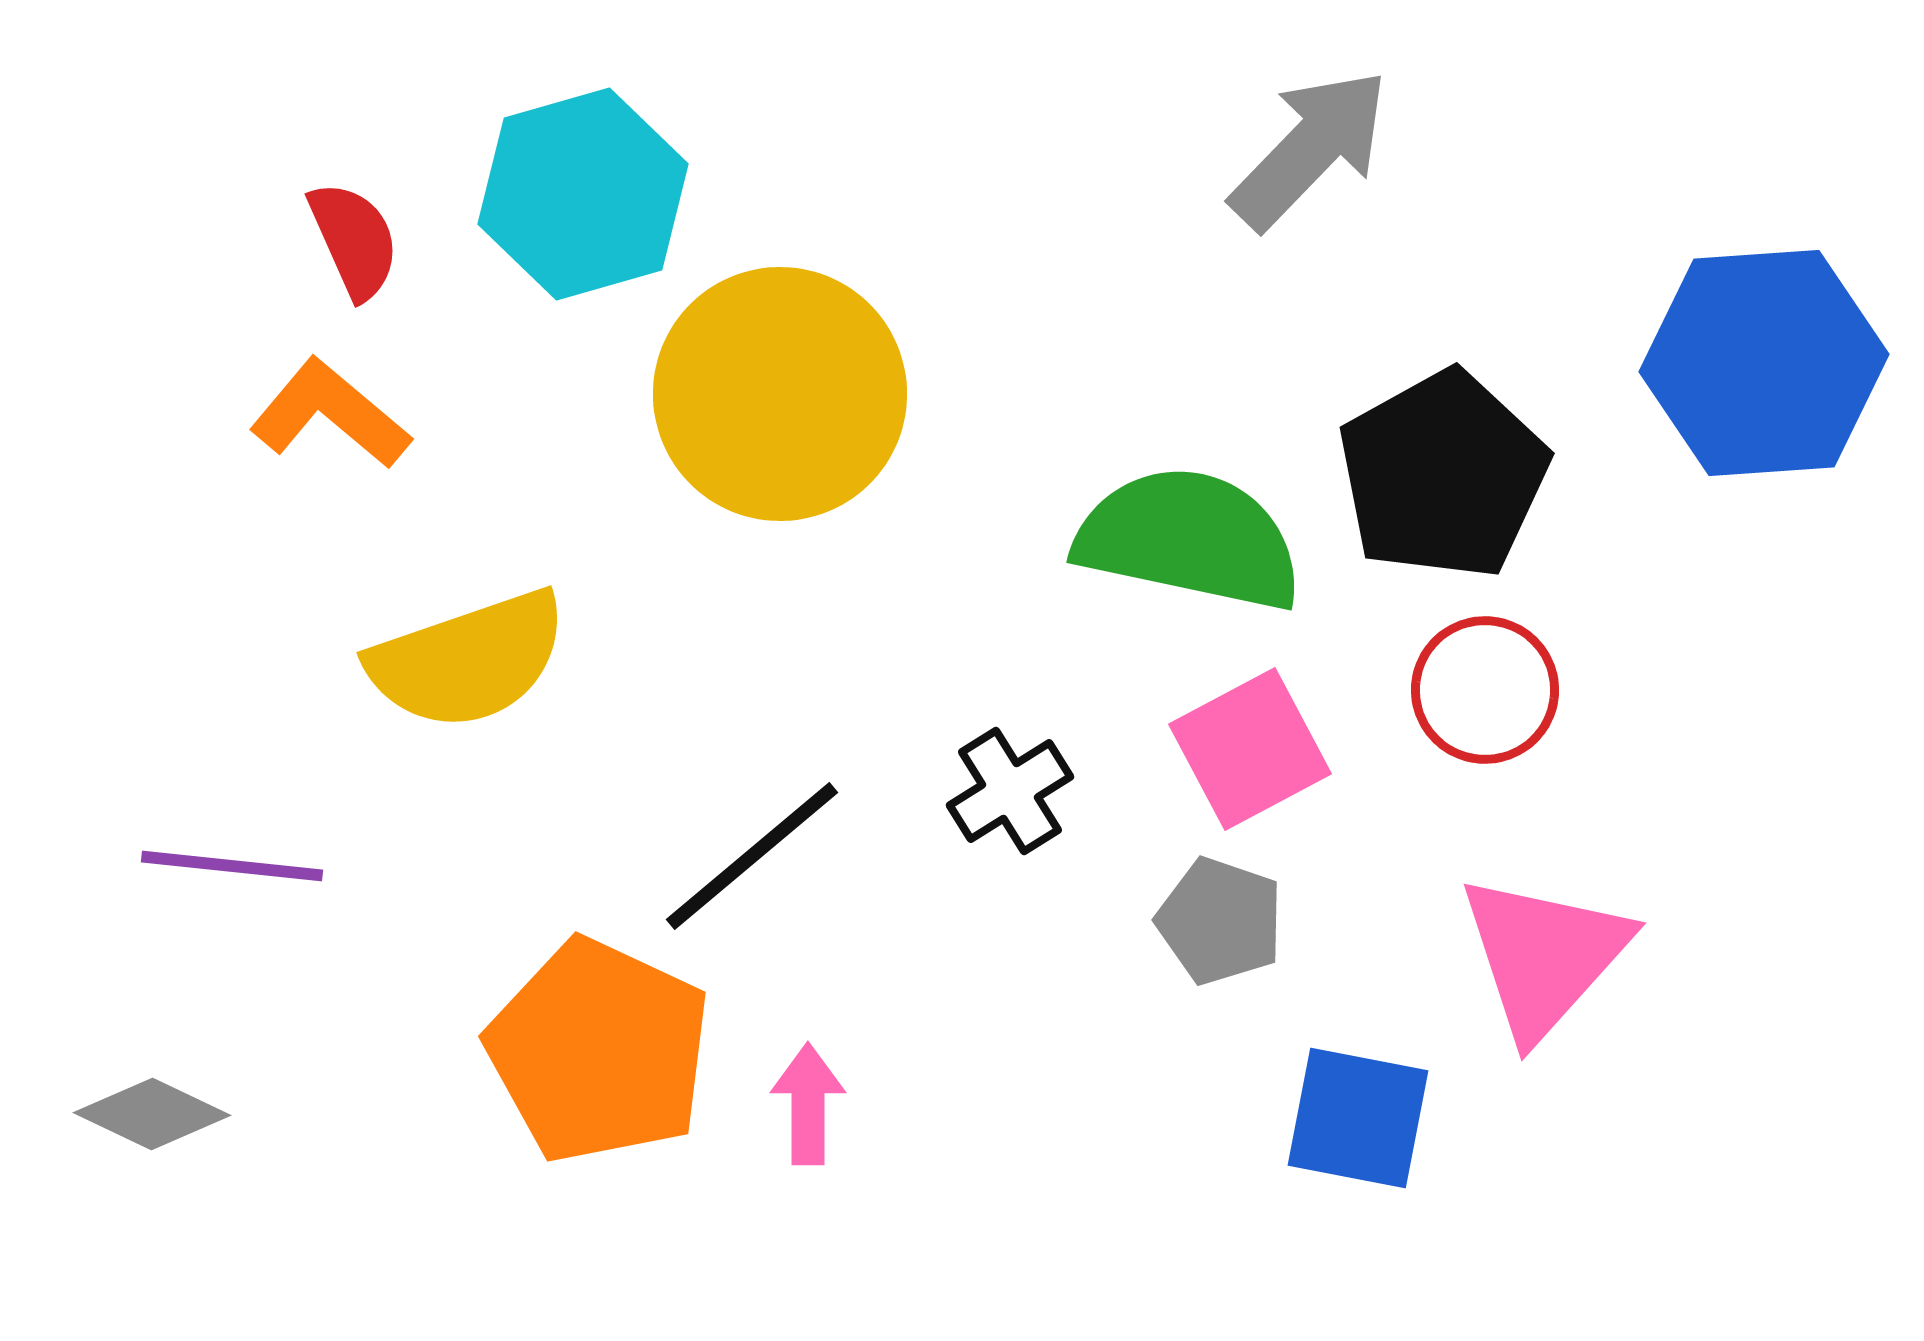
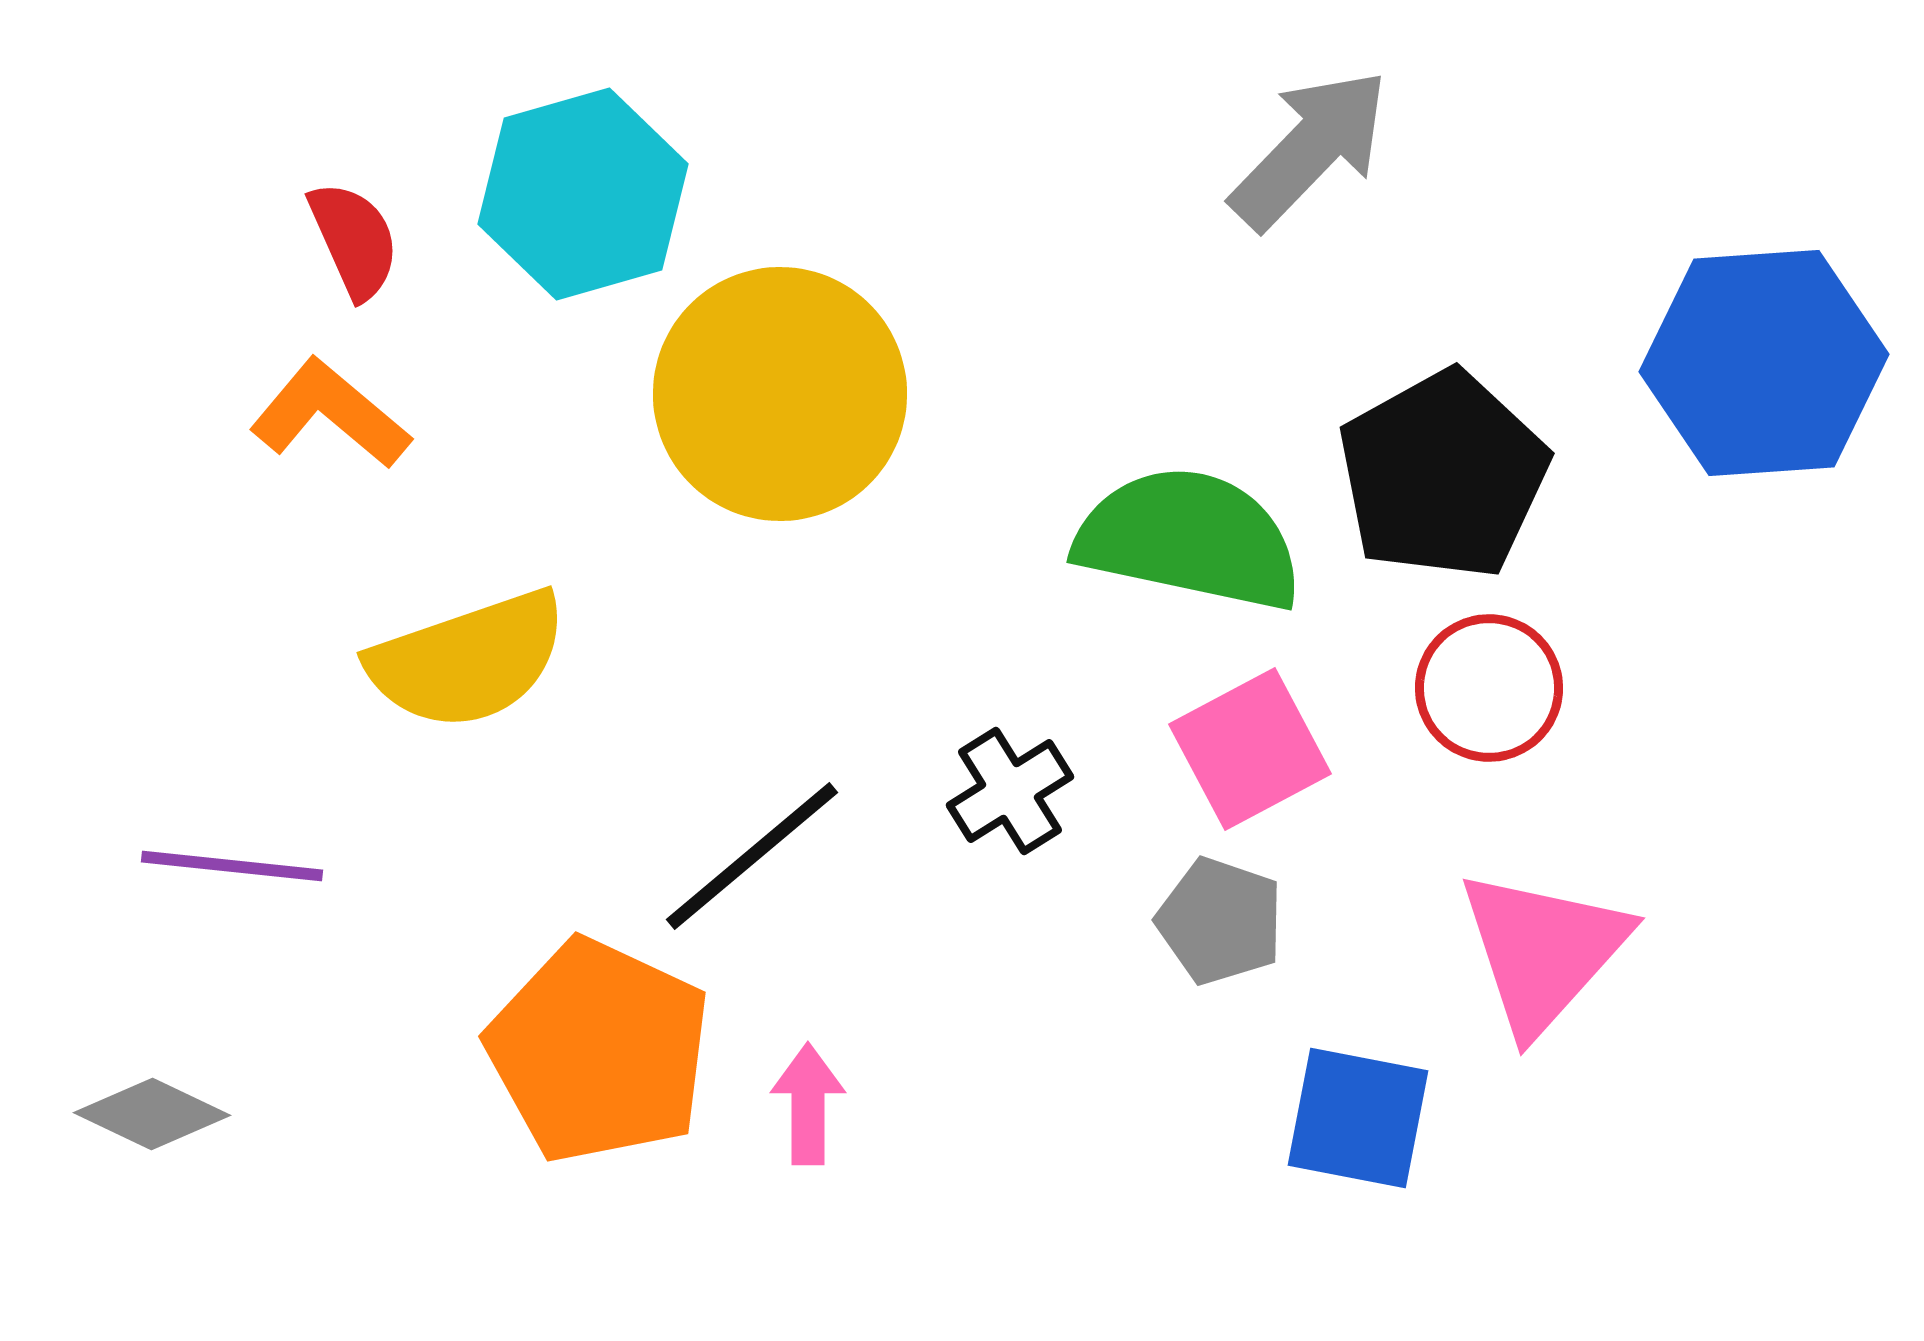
red circle: moved 4 px right, 2 px up
pink triangle: moved 1 px left, 5 px up
